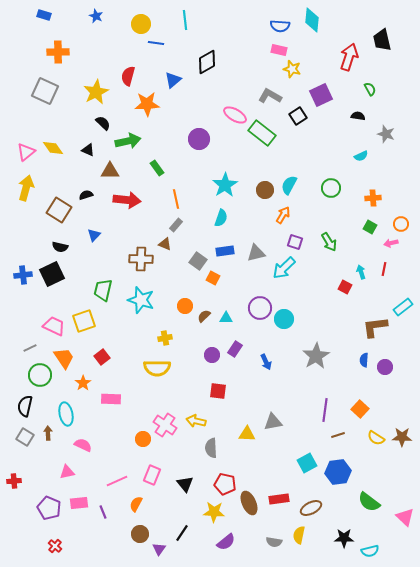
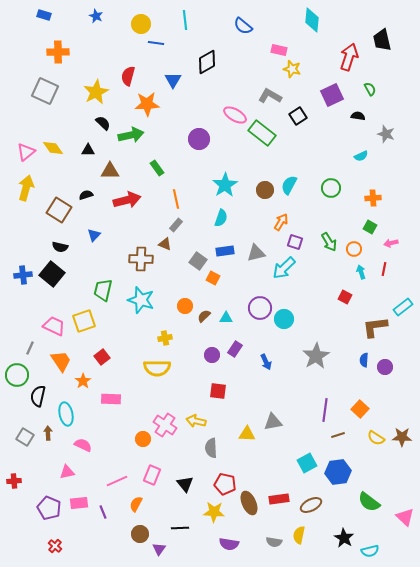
blue semicircle at (280, 26): moved 37 px left; rotated 36 degrees clockwise
blue triangle at (173, 80): rotated 18 degrees counterclockwise
purple square at (321, 95): moved 11 px right
green arrow at (128, 141): moved 3 px right, 6 px up
black triangle at (88, 150): rotated 24 degrees counterclockwise
red arrow at (127, 200): rotated 20 degrees counterclockwise
orange arrow at (283, 215): moved 2 px left, 7 px down
orange circle at (401, 224): moved 47 px left, 25 px down
black square at (52, 274): rotated 25 degrees counterclockwise
red square at (345, 287): moved 10 px down
gray line at (30, 348): rotated 40 degrees counterclockwise
orange trapezoid at (64, 358): moved 3 px left, 3 px down
green circle at (40, 375): moved 23 px left
orange star at (83, 383): moved 2 px up
black semicircle at (25, 406): moved 13 px right, 10 px up
brown ellipse at (311, 508): moved 3 px up
black line at (182, 533): moved 2 px left, 5 px up; rotated 54 degrees clockwise
black star at (344, 538): rotated 30 degrees clockwise
purple semicircle at (226, 542): moved 3 px right, 2 px down; rotated 48 degrees clockwise
